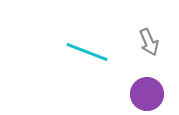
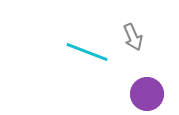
gray arrow: moved 16 px left, 5 px up
